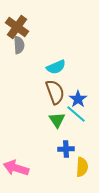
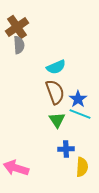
brown cross: rotated 20 degrees clockwise
cyan line: moved 4 px right; rotated 20 degrees counterclockwise
